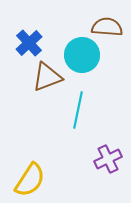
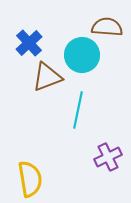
purple cross: moved 2 px up
yellow semicircle: moved 1 px up; rotated 42 degrees counterclockwise
